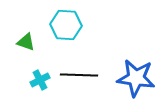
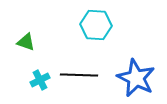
cyan hexagon: moved 30 px right
blue star: rotated 18 degrees clockwise
